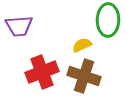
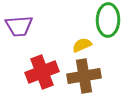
brown cross: rotated 28 degrees counterclockwise
